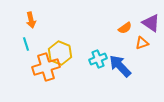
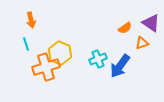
blue arrow: rotated 100 degrees counterclockwise
